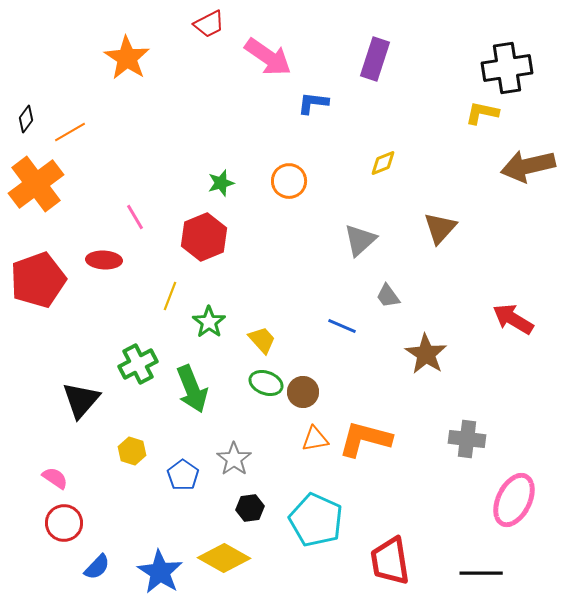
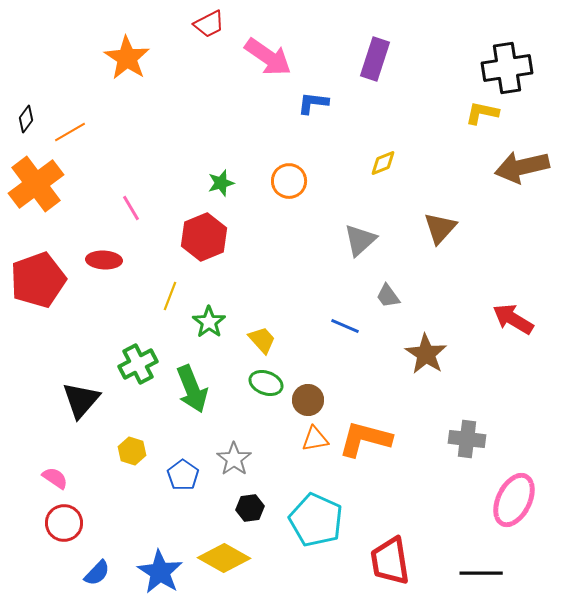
brown arrow at (528, 166): moved 6 px left, 1 px down
pink line at (135, 217): moved 4 px left, 9 px up
blue line at (342, 326): moved 3 px right
brown circle at (303, 392): moved 5 px right, 8 px down
blue semicircle at (97, 567): moved 6 px down
